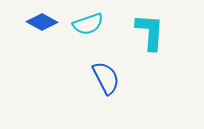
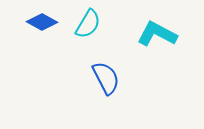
cyan semicircle: rotated 40 degrees counterclockwise
cyan L-shape: moved 7 px right, 2 px down; rotated 66 degrees counterclockwise
